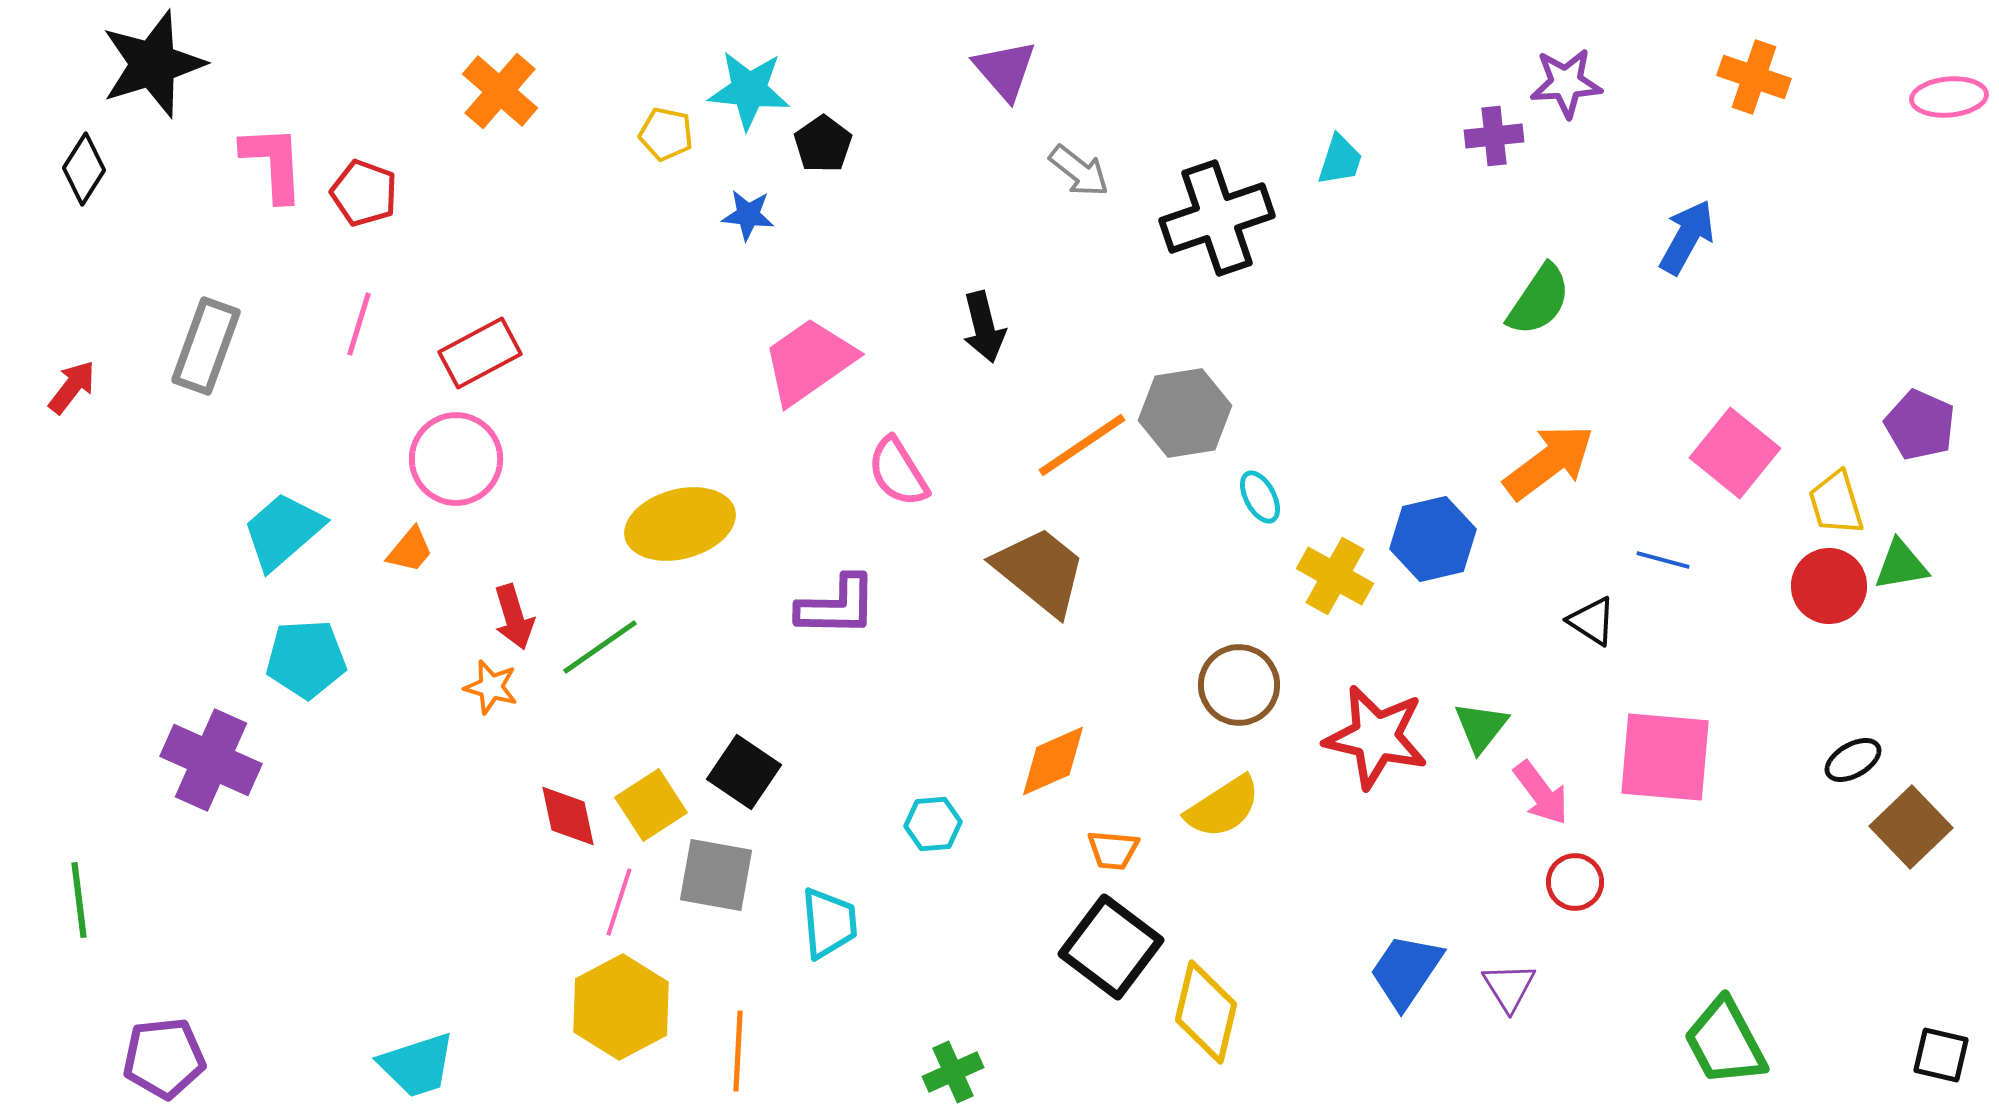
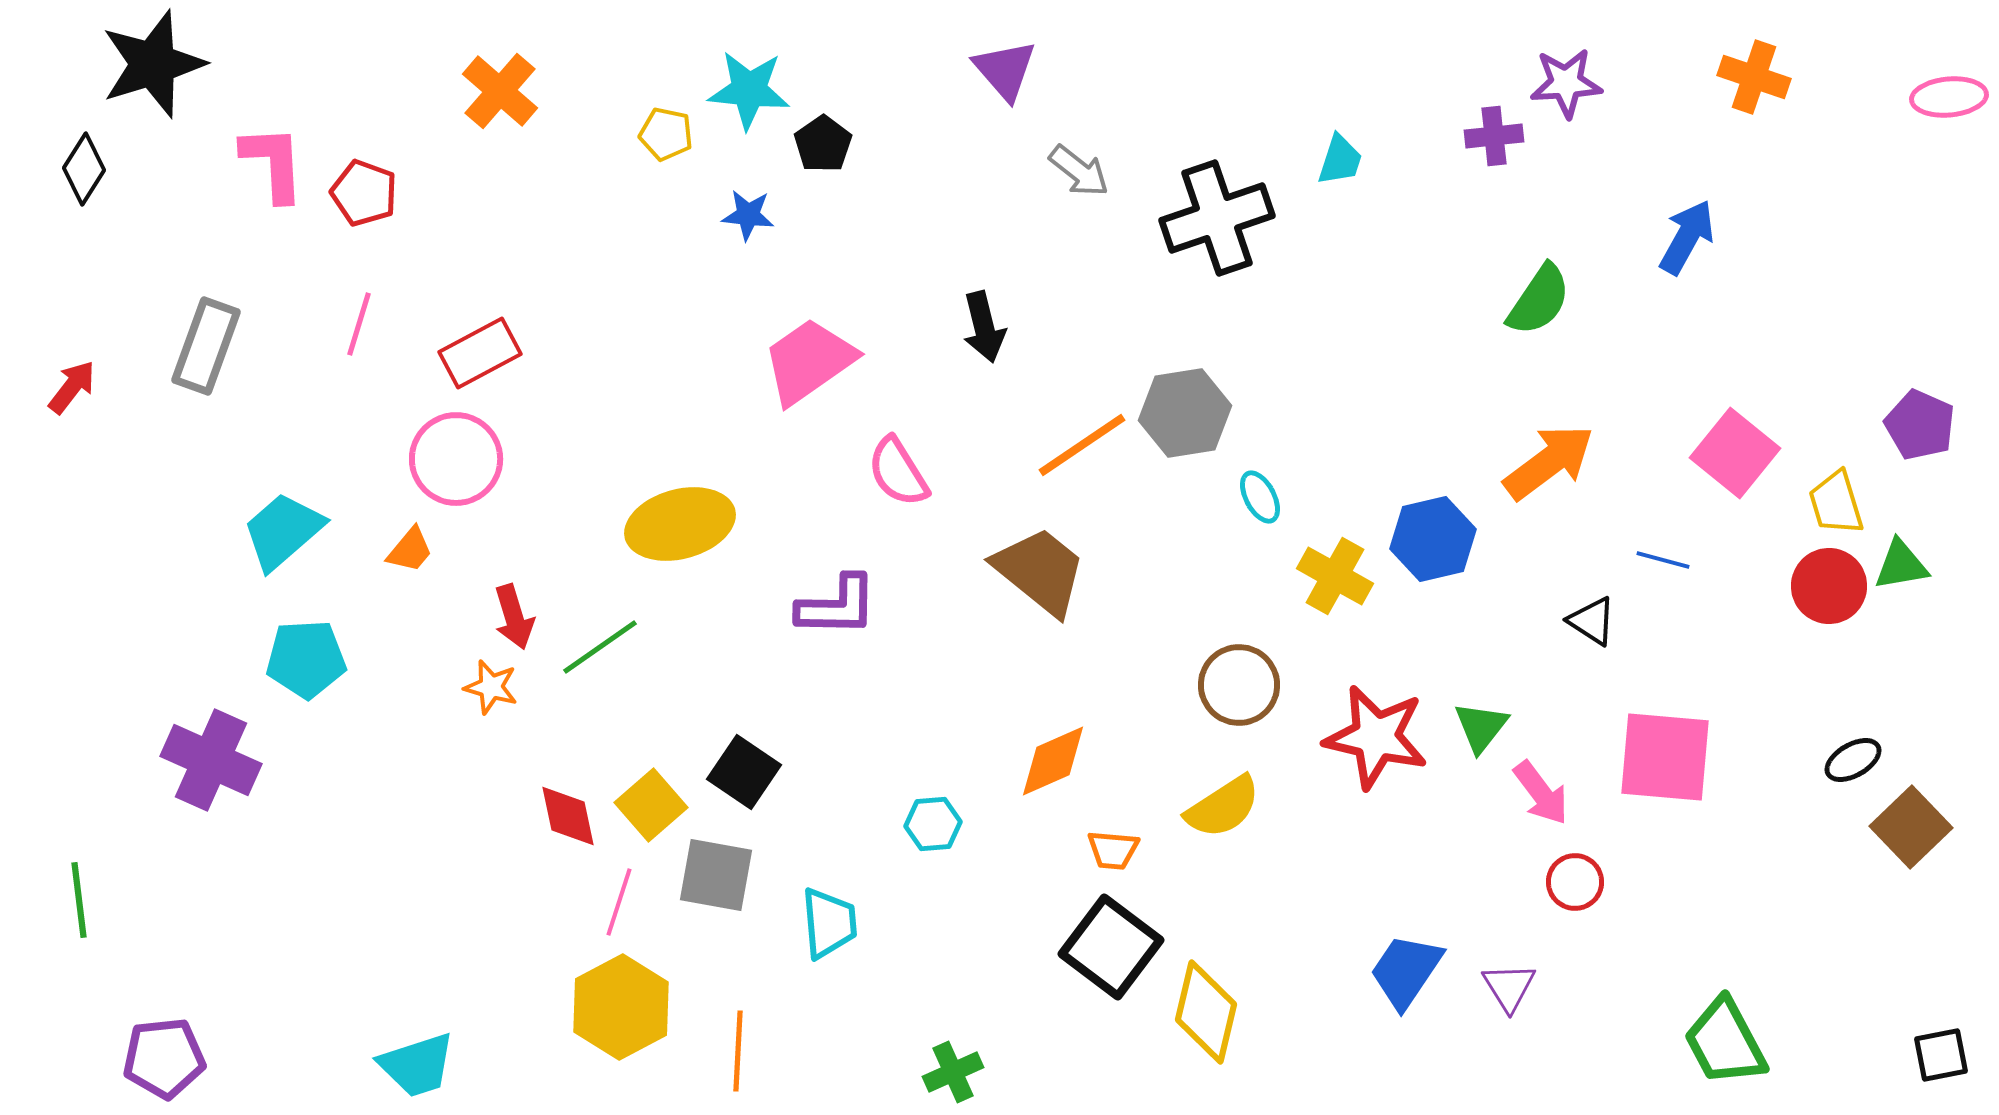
yellow square at (651, 805): rotated 8 degrees counterclockwise
black square at (1941, 1055): rotated 24 degrees counterclockwise
